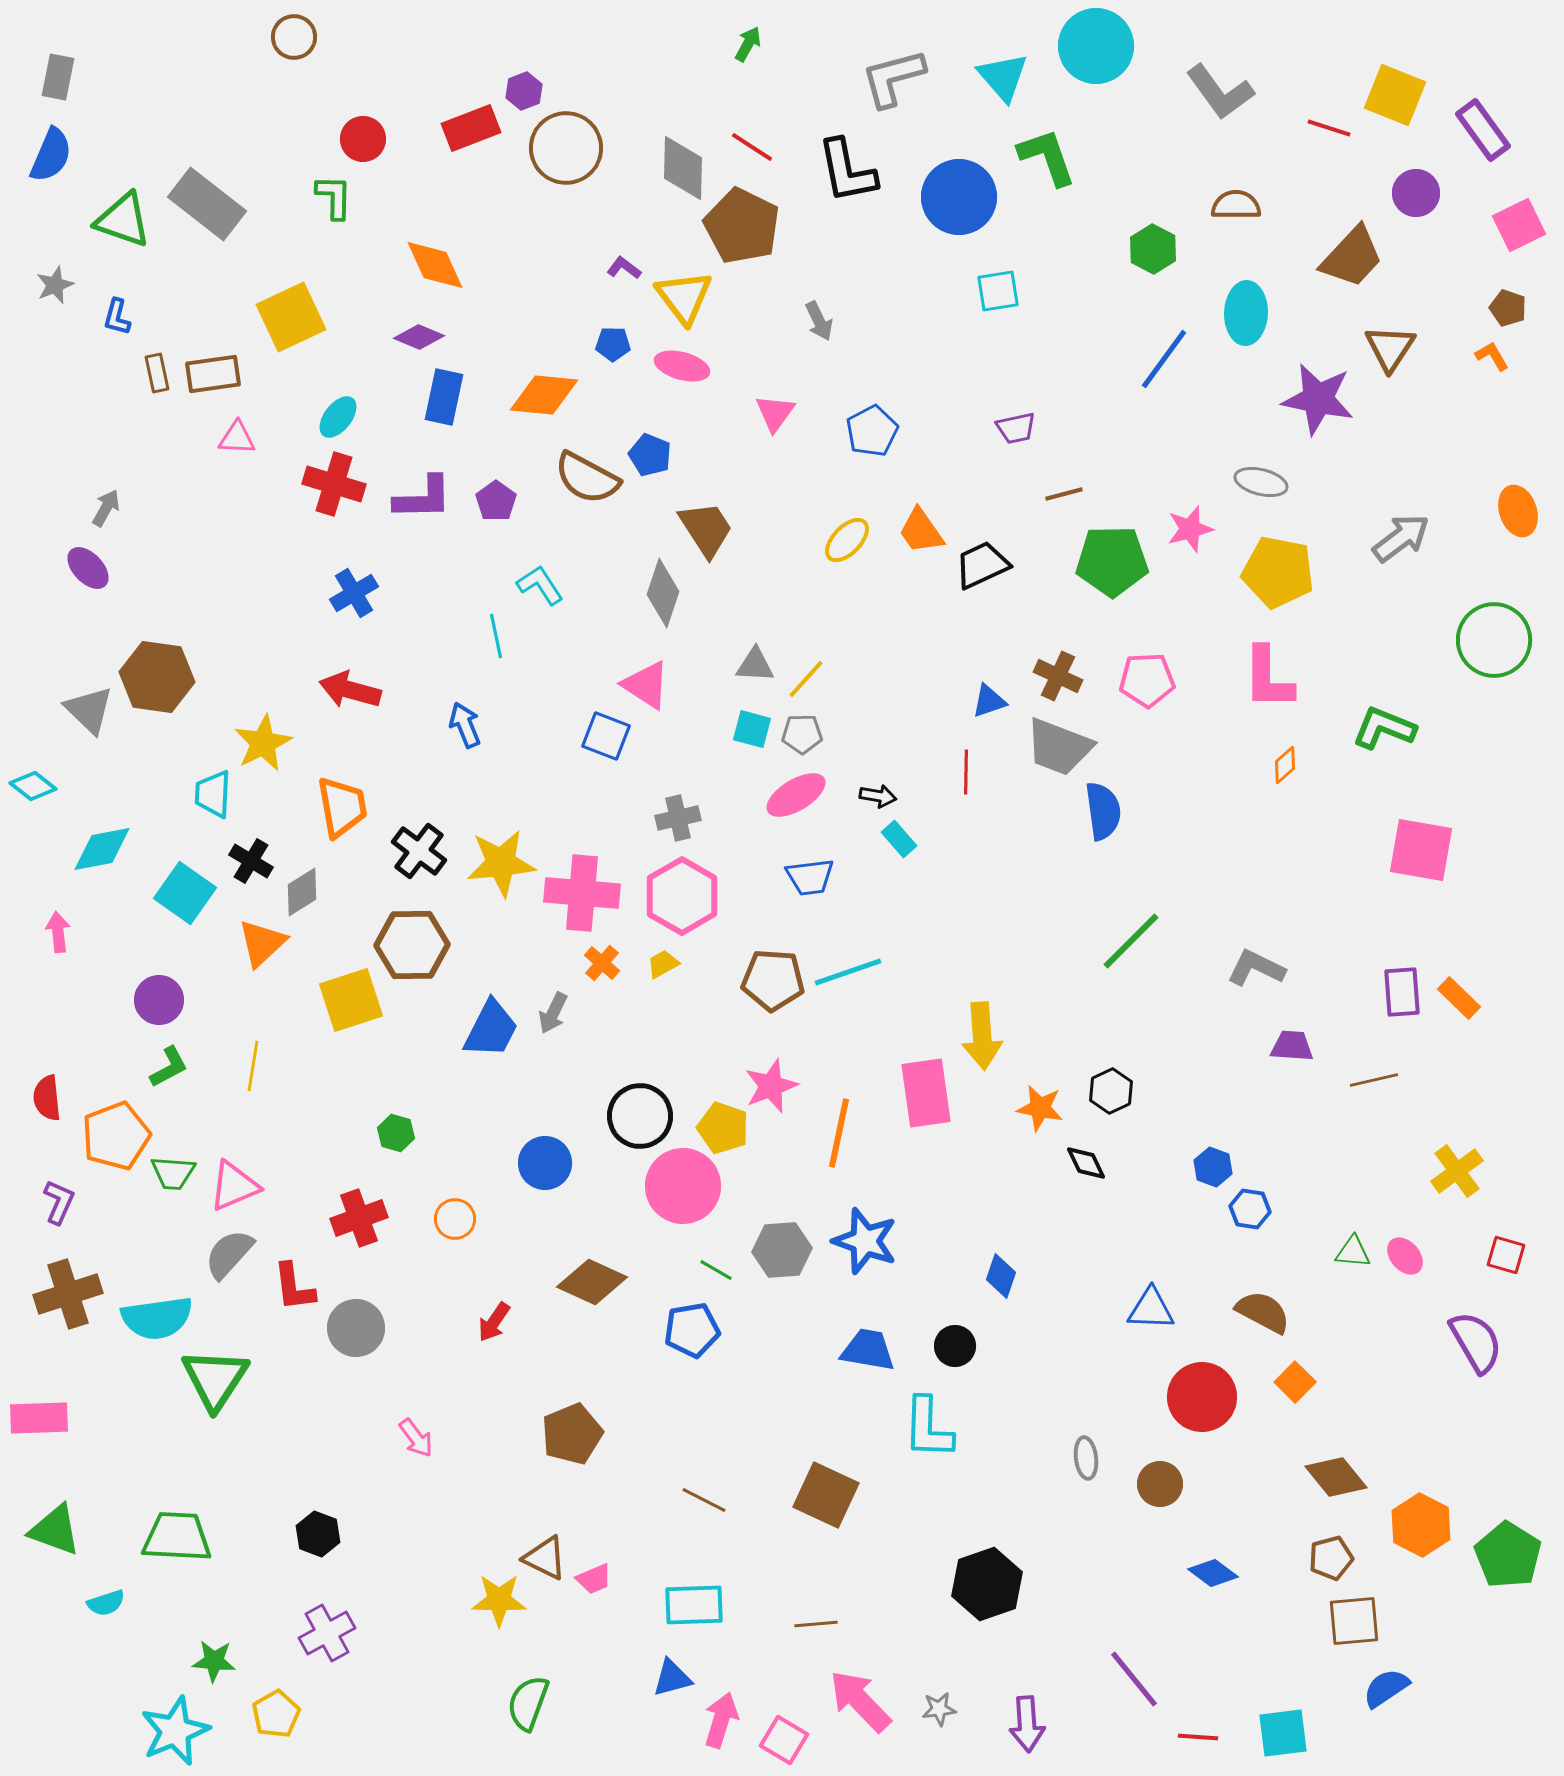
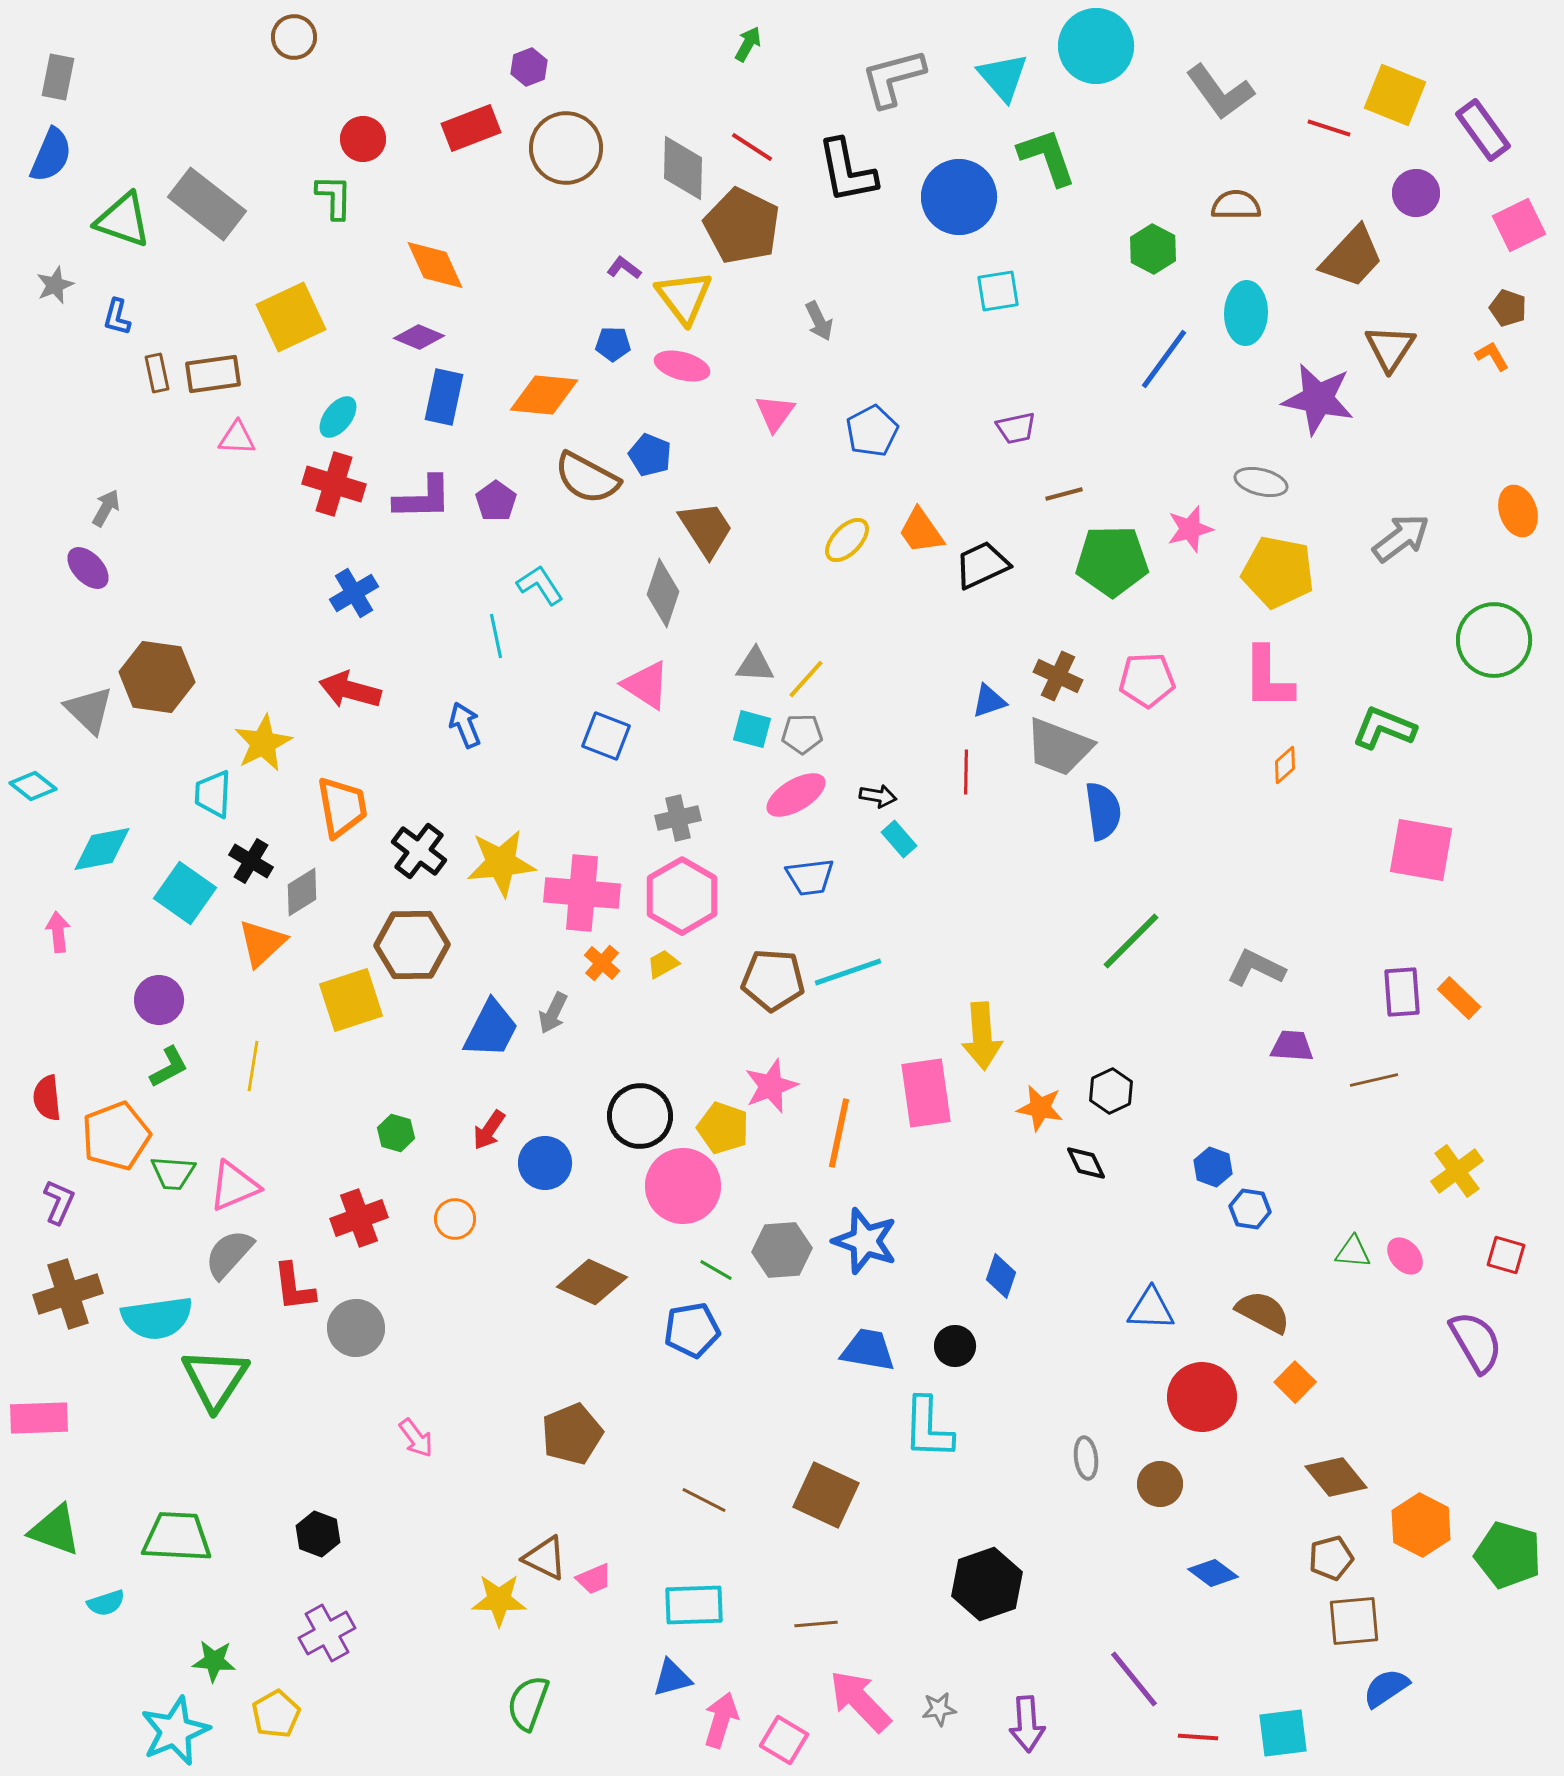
purple hexagon at (524, 91): moved 5 px right, 24 px up
red arrow at (494, 1322): moved 5 px left, 192 px up
green pentagon at (1508, 1555): rotated 16 degrees counterclockwise
